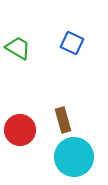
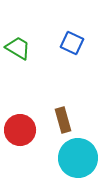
cyan circle: moved 4 px right, 1 px down
